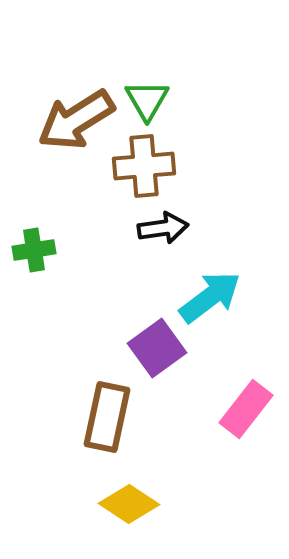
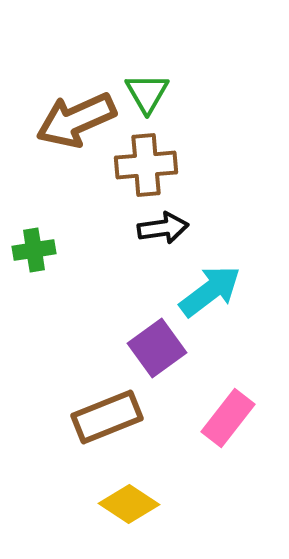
green triangle: moved 7 px up
brown arrow: rotated 8 degrees clockwise
brown cross: moved 2 px right, 1 px up
cyan arrow: moved 6 px up
pink rectangle: moved 18 px left, 9 px down
brown rectangle: rotated 56 degrees clockwise
